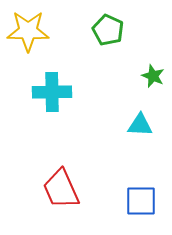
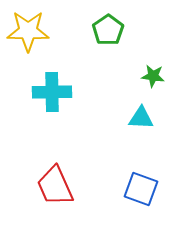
green pentagon: rotated 12 degrees clockwise
green star: rotated 15 degrees counterclockwise
cyan triangle: moved 1 px right, 7 px up
red trapezoid: moved 6 px left, 3 px up
blue square: moved 12 px up; rotated 20 degrees clockwise
